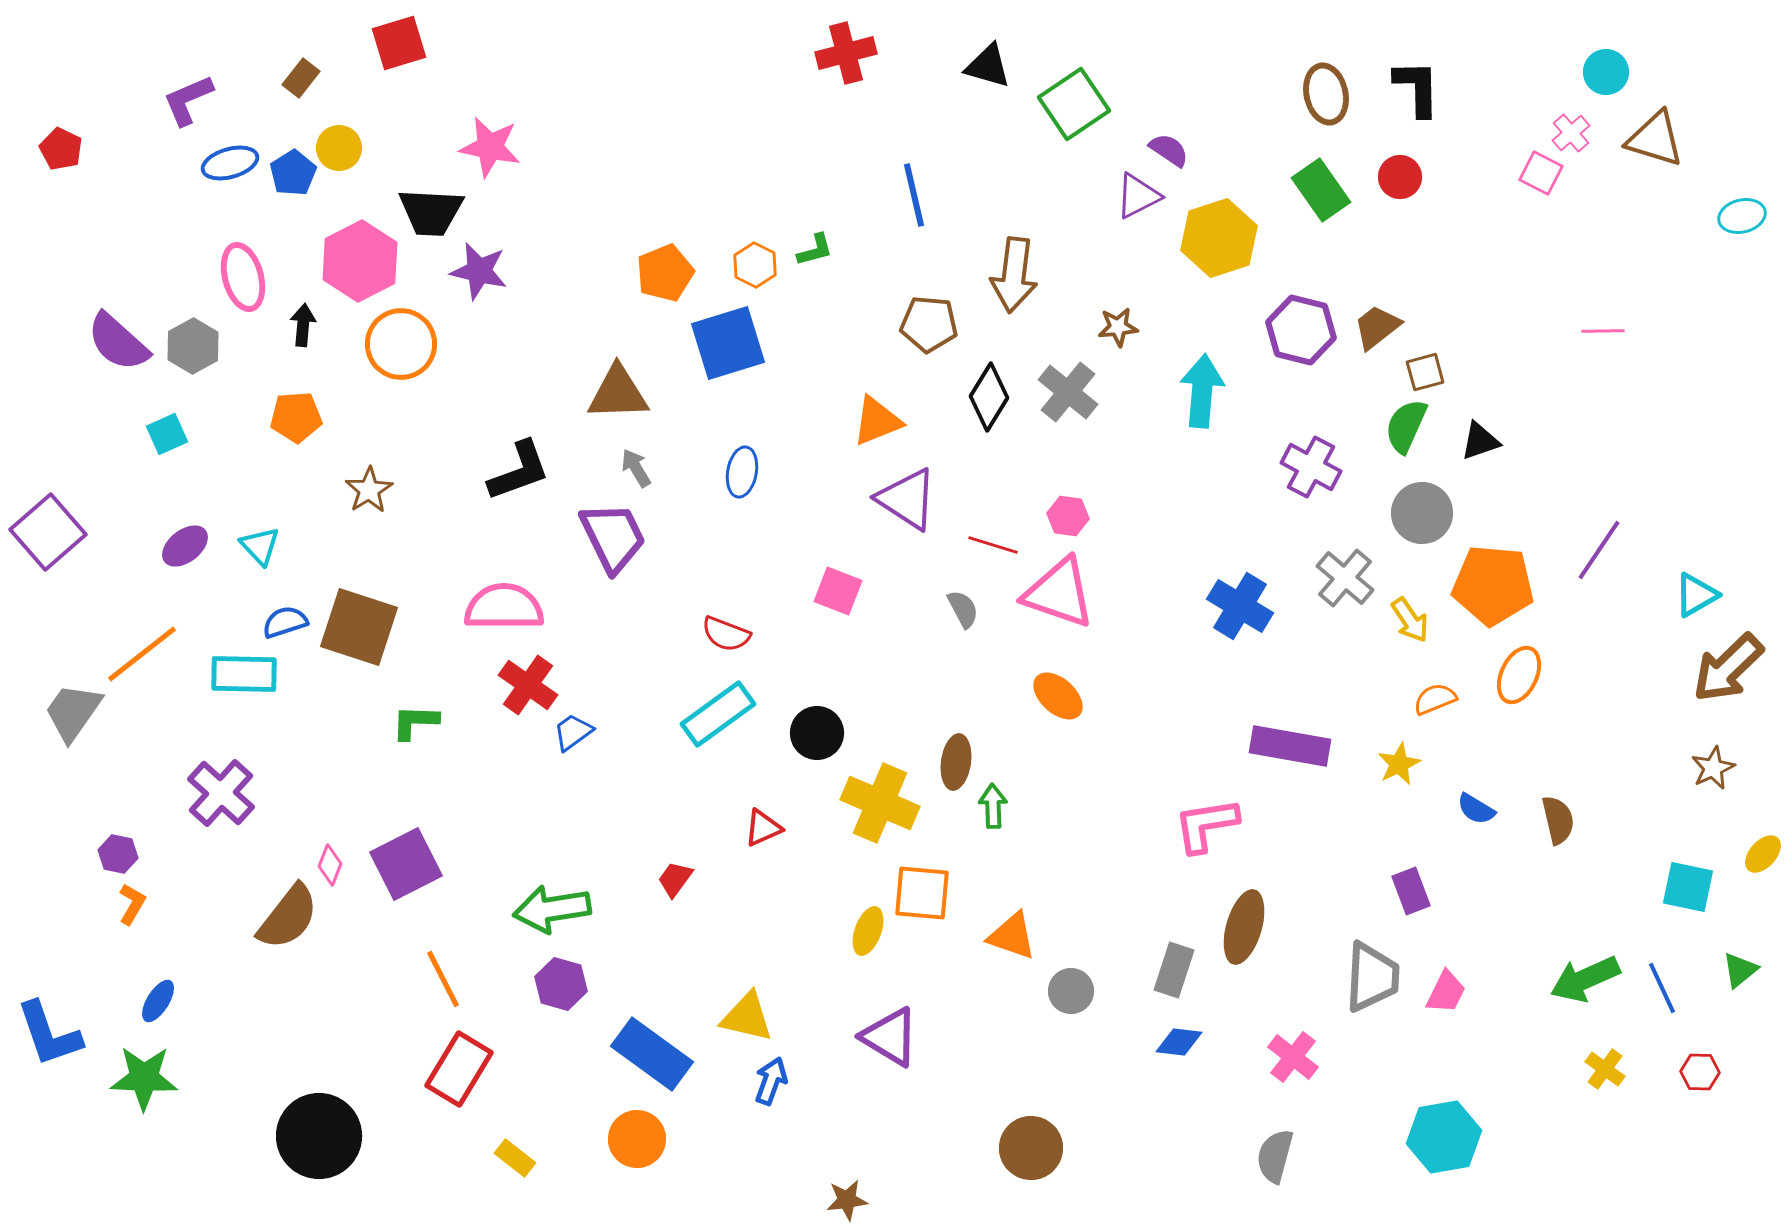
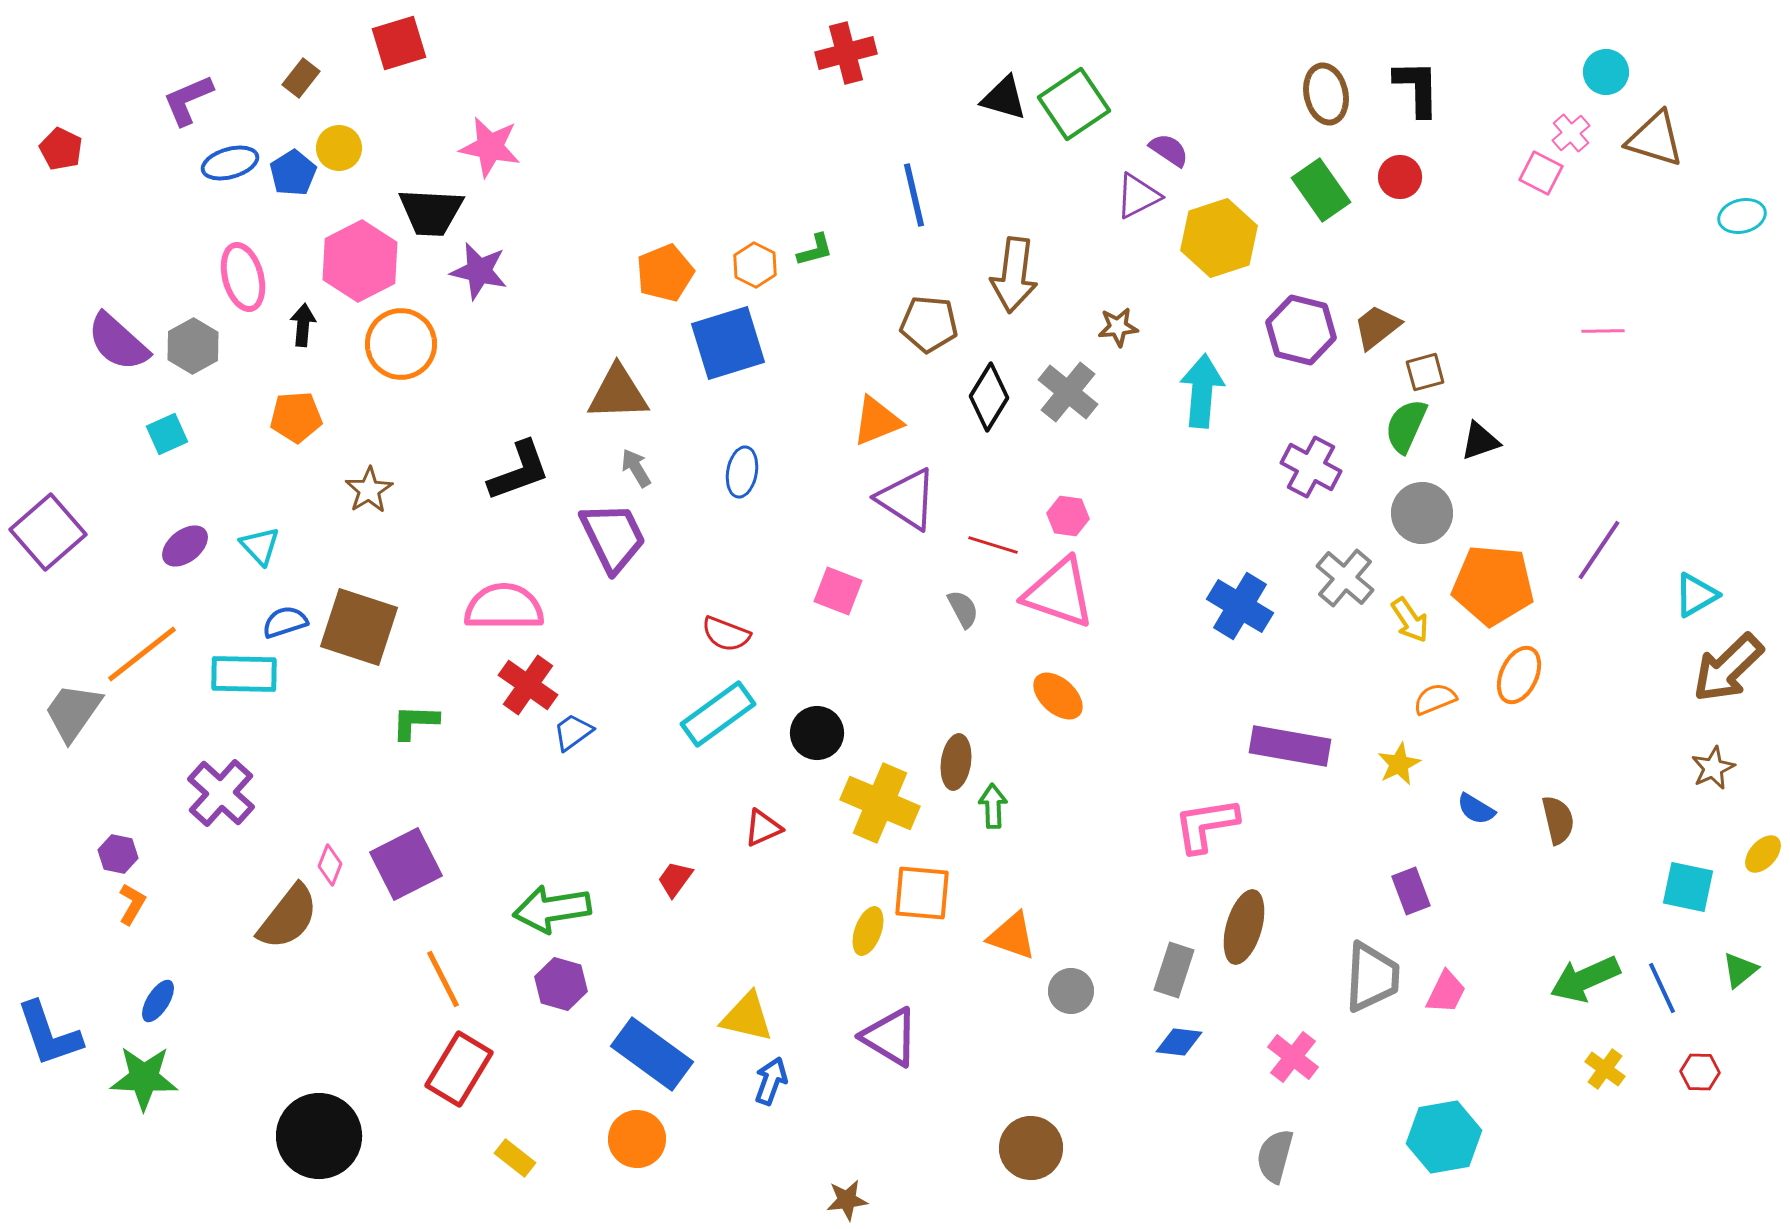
black triangle at (988, 66): moved 16 px right, 32 px down
